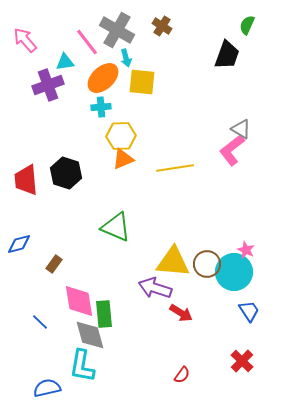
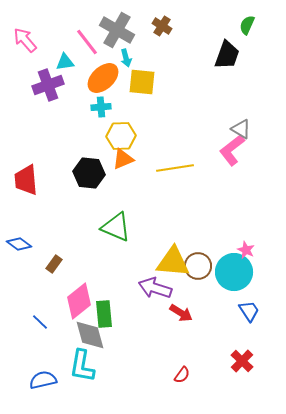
black hexagon: moved 23 px right; rotated 12 degrees counterclockwise
blue diamond: rotated 50 degrees clockwise
brown circle: moved 9 px left, 2 px down
pink diamond: rotated 60 degrees clockwise
blue semicircle: moved 4 px left, 8 px up
